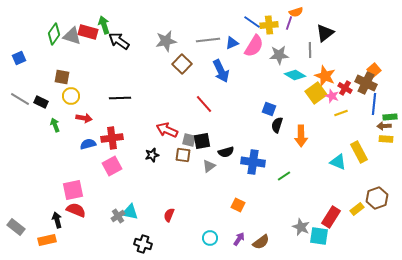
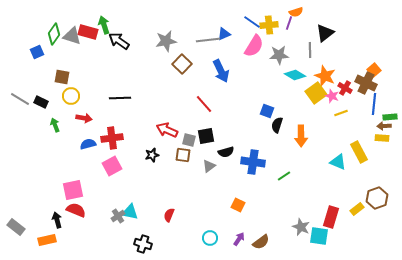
blue triangle at (232, 43): moved 8 px left, 9 px up
blue square at (19, 58): moved 18 px right, 6 px up
blue square at (269, 109): moved 2 px left, 2 px down
yellow rectangle at (386, 139): moved 4 px left, 1 px up
black square at (202, 141): moved 4 px right, 5 px up
red rectangle at (331, 217): rotated 15 degrees counterclockwise
